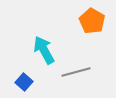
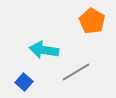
cyan arrow: rotated 52 degrees counterclockwise
gray line: rotated 16 degrees counterclockwise
